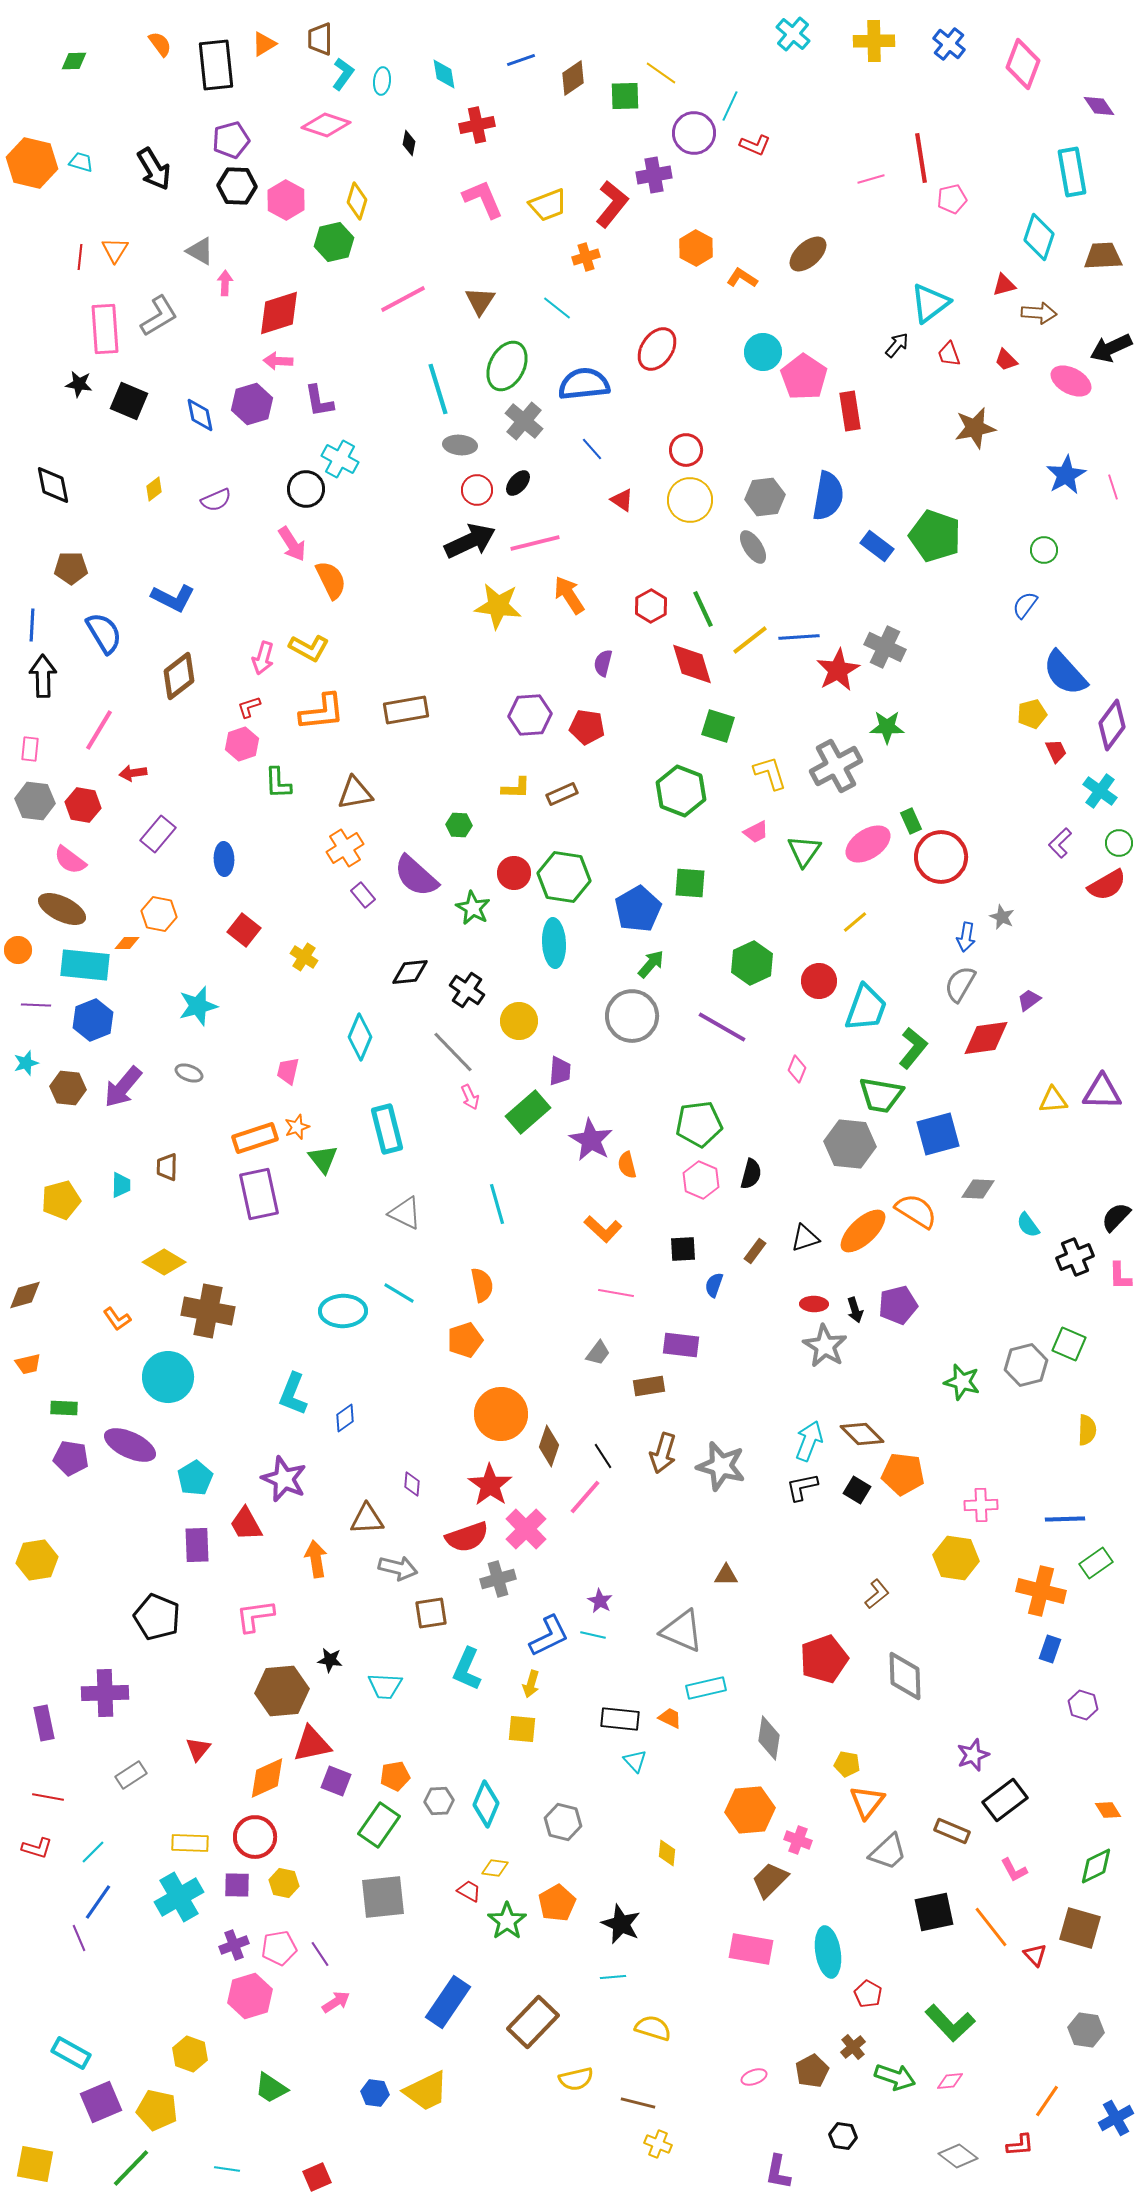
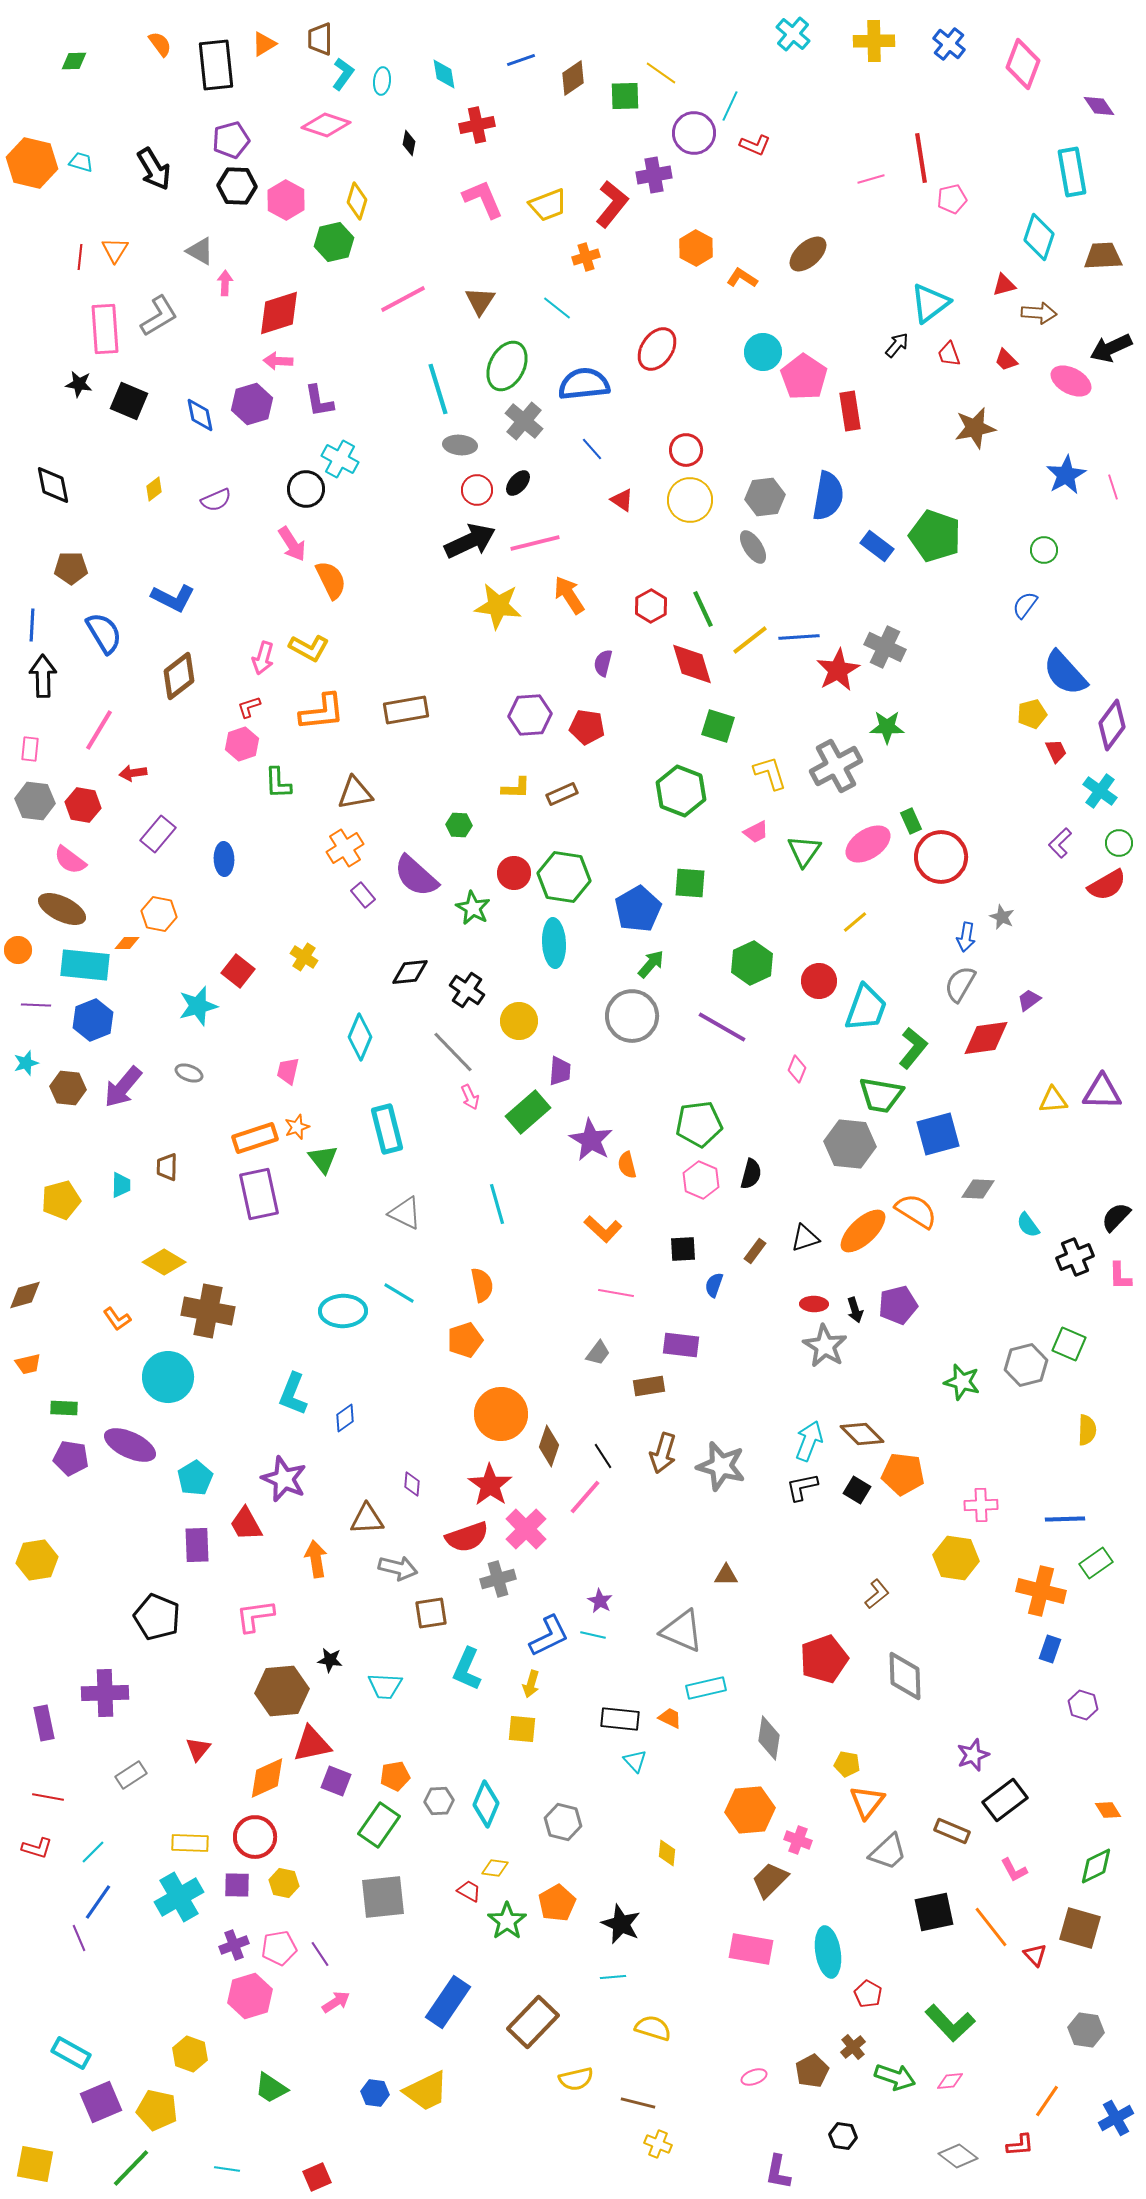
red square at (244, 930): moved 6 px left, 41 px down
